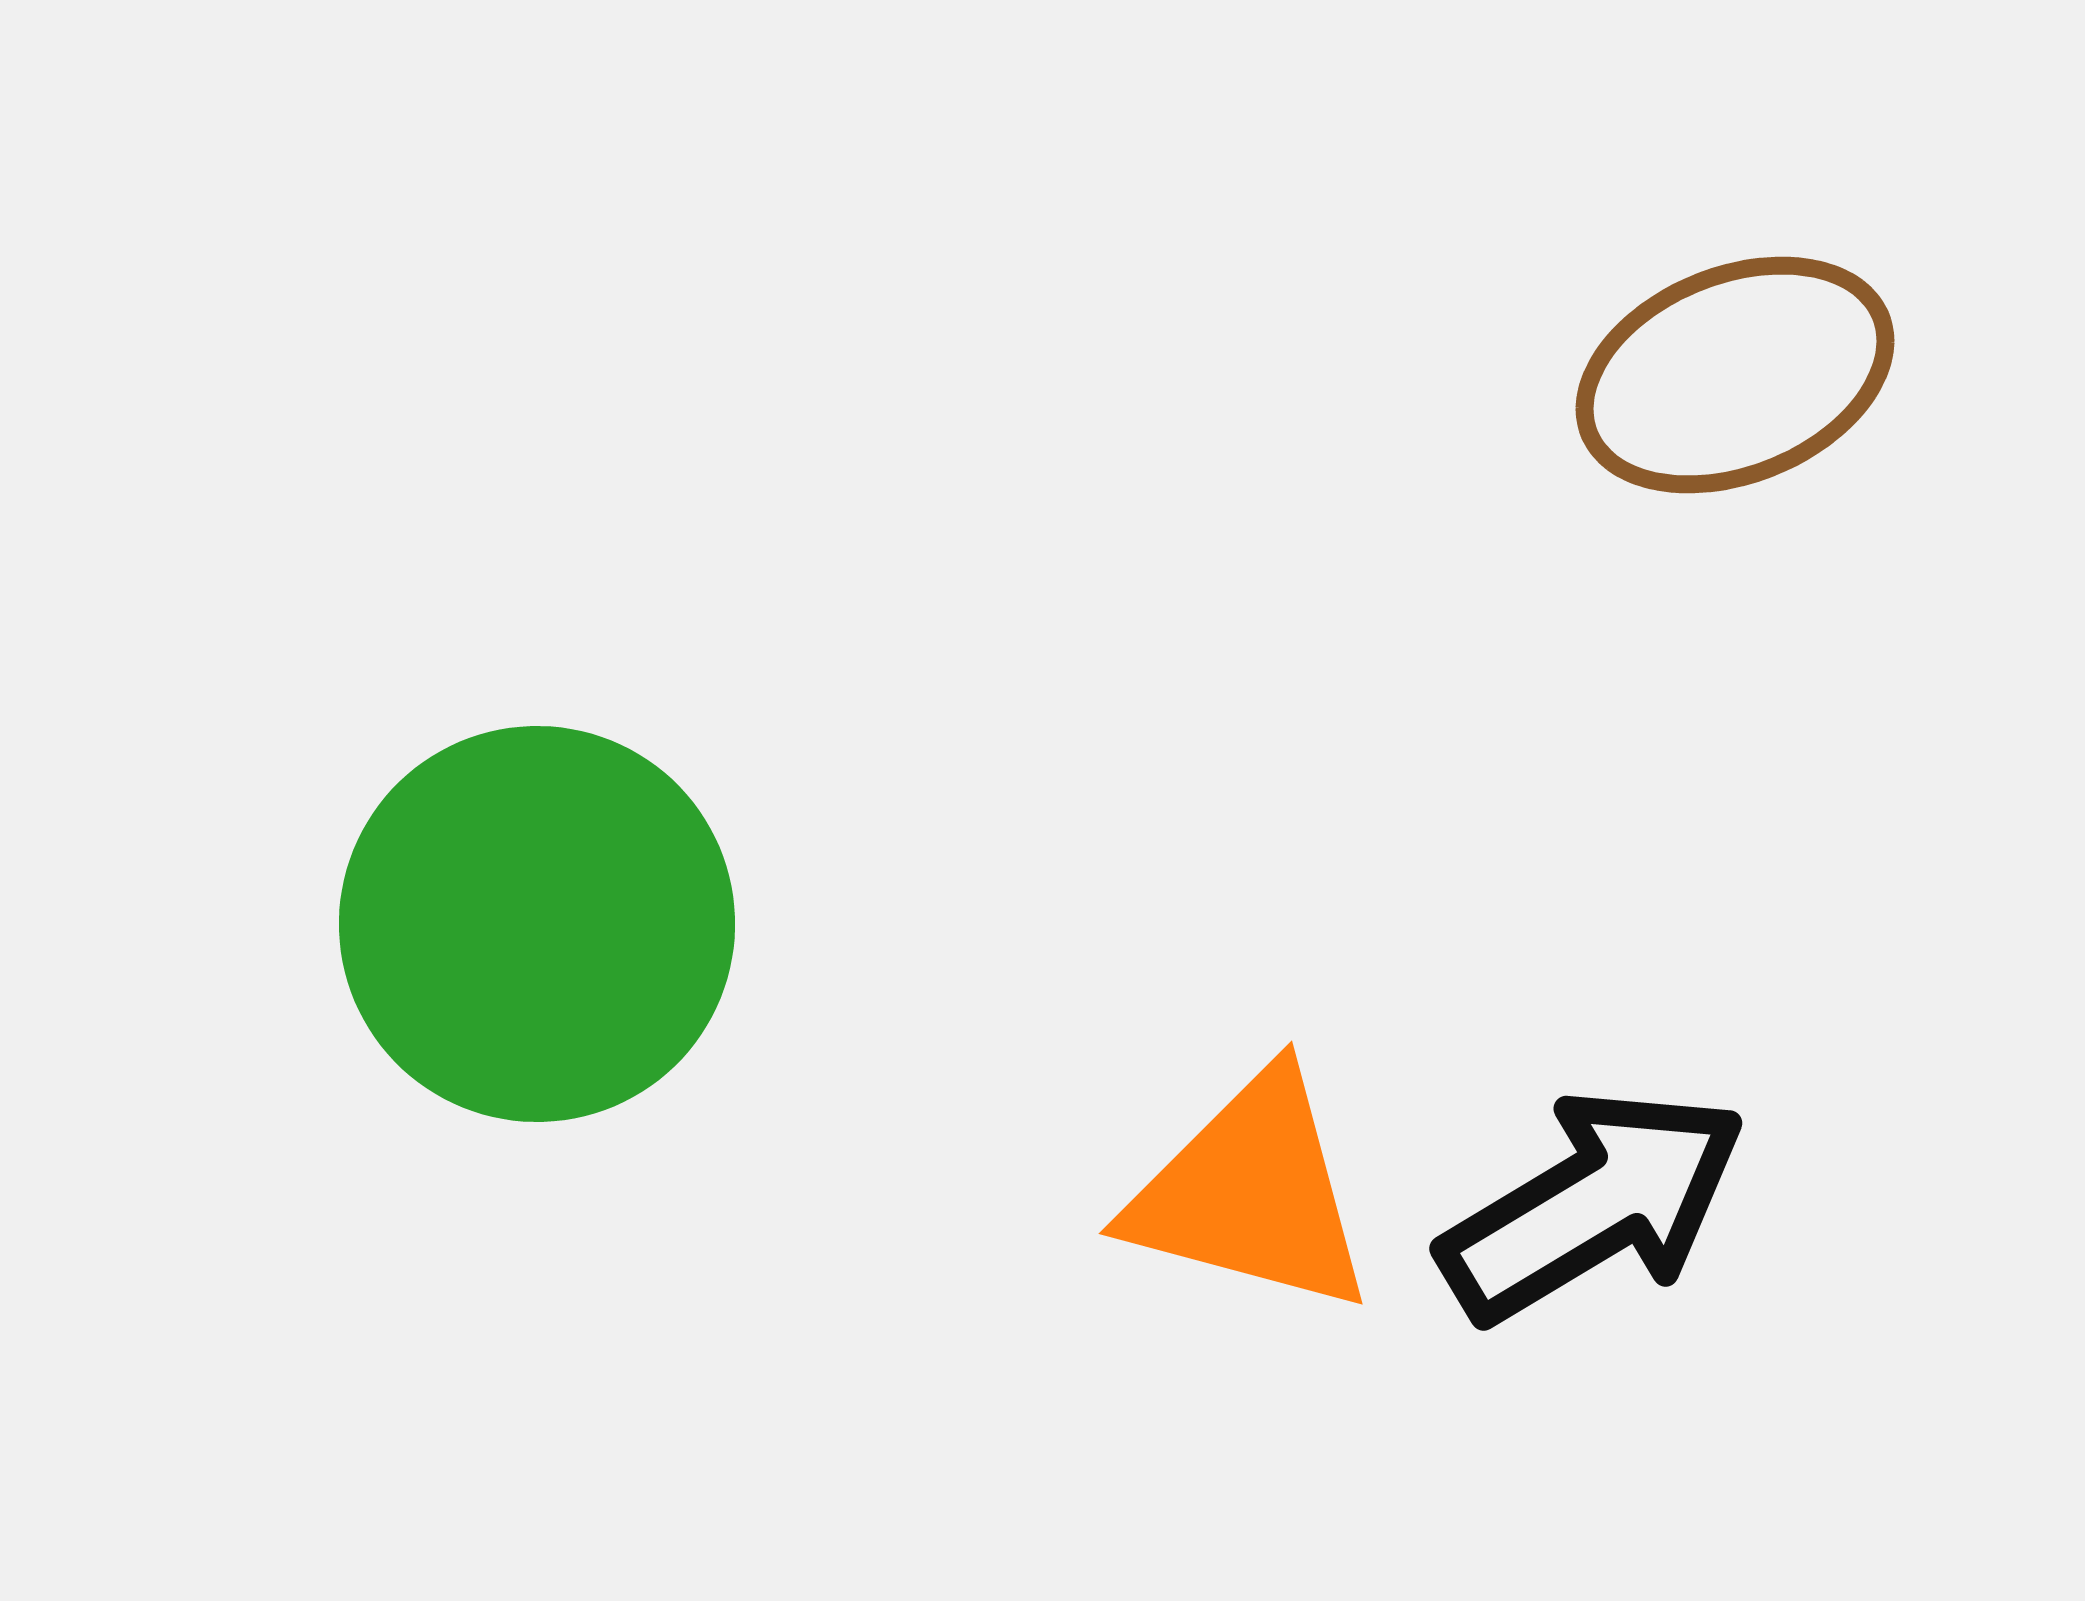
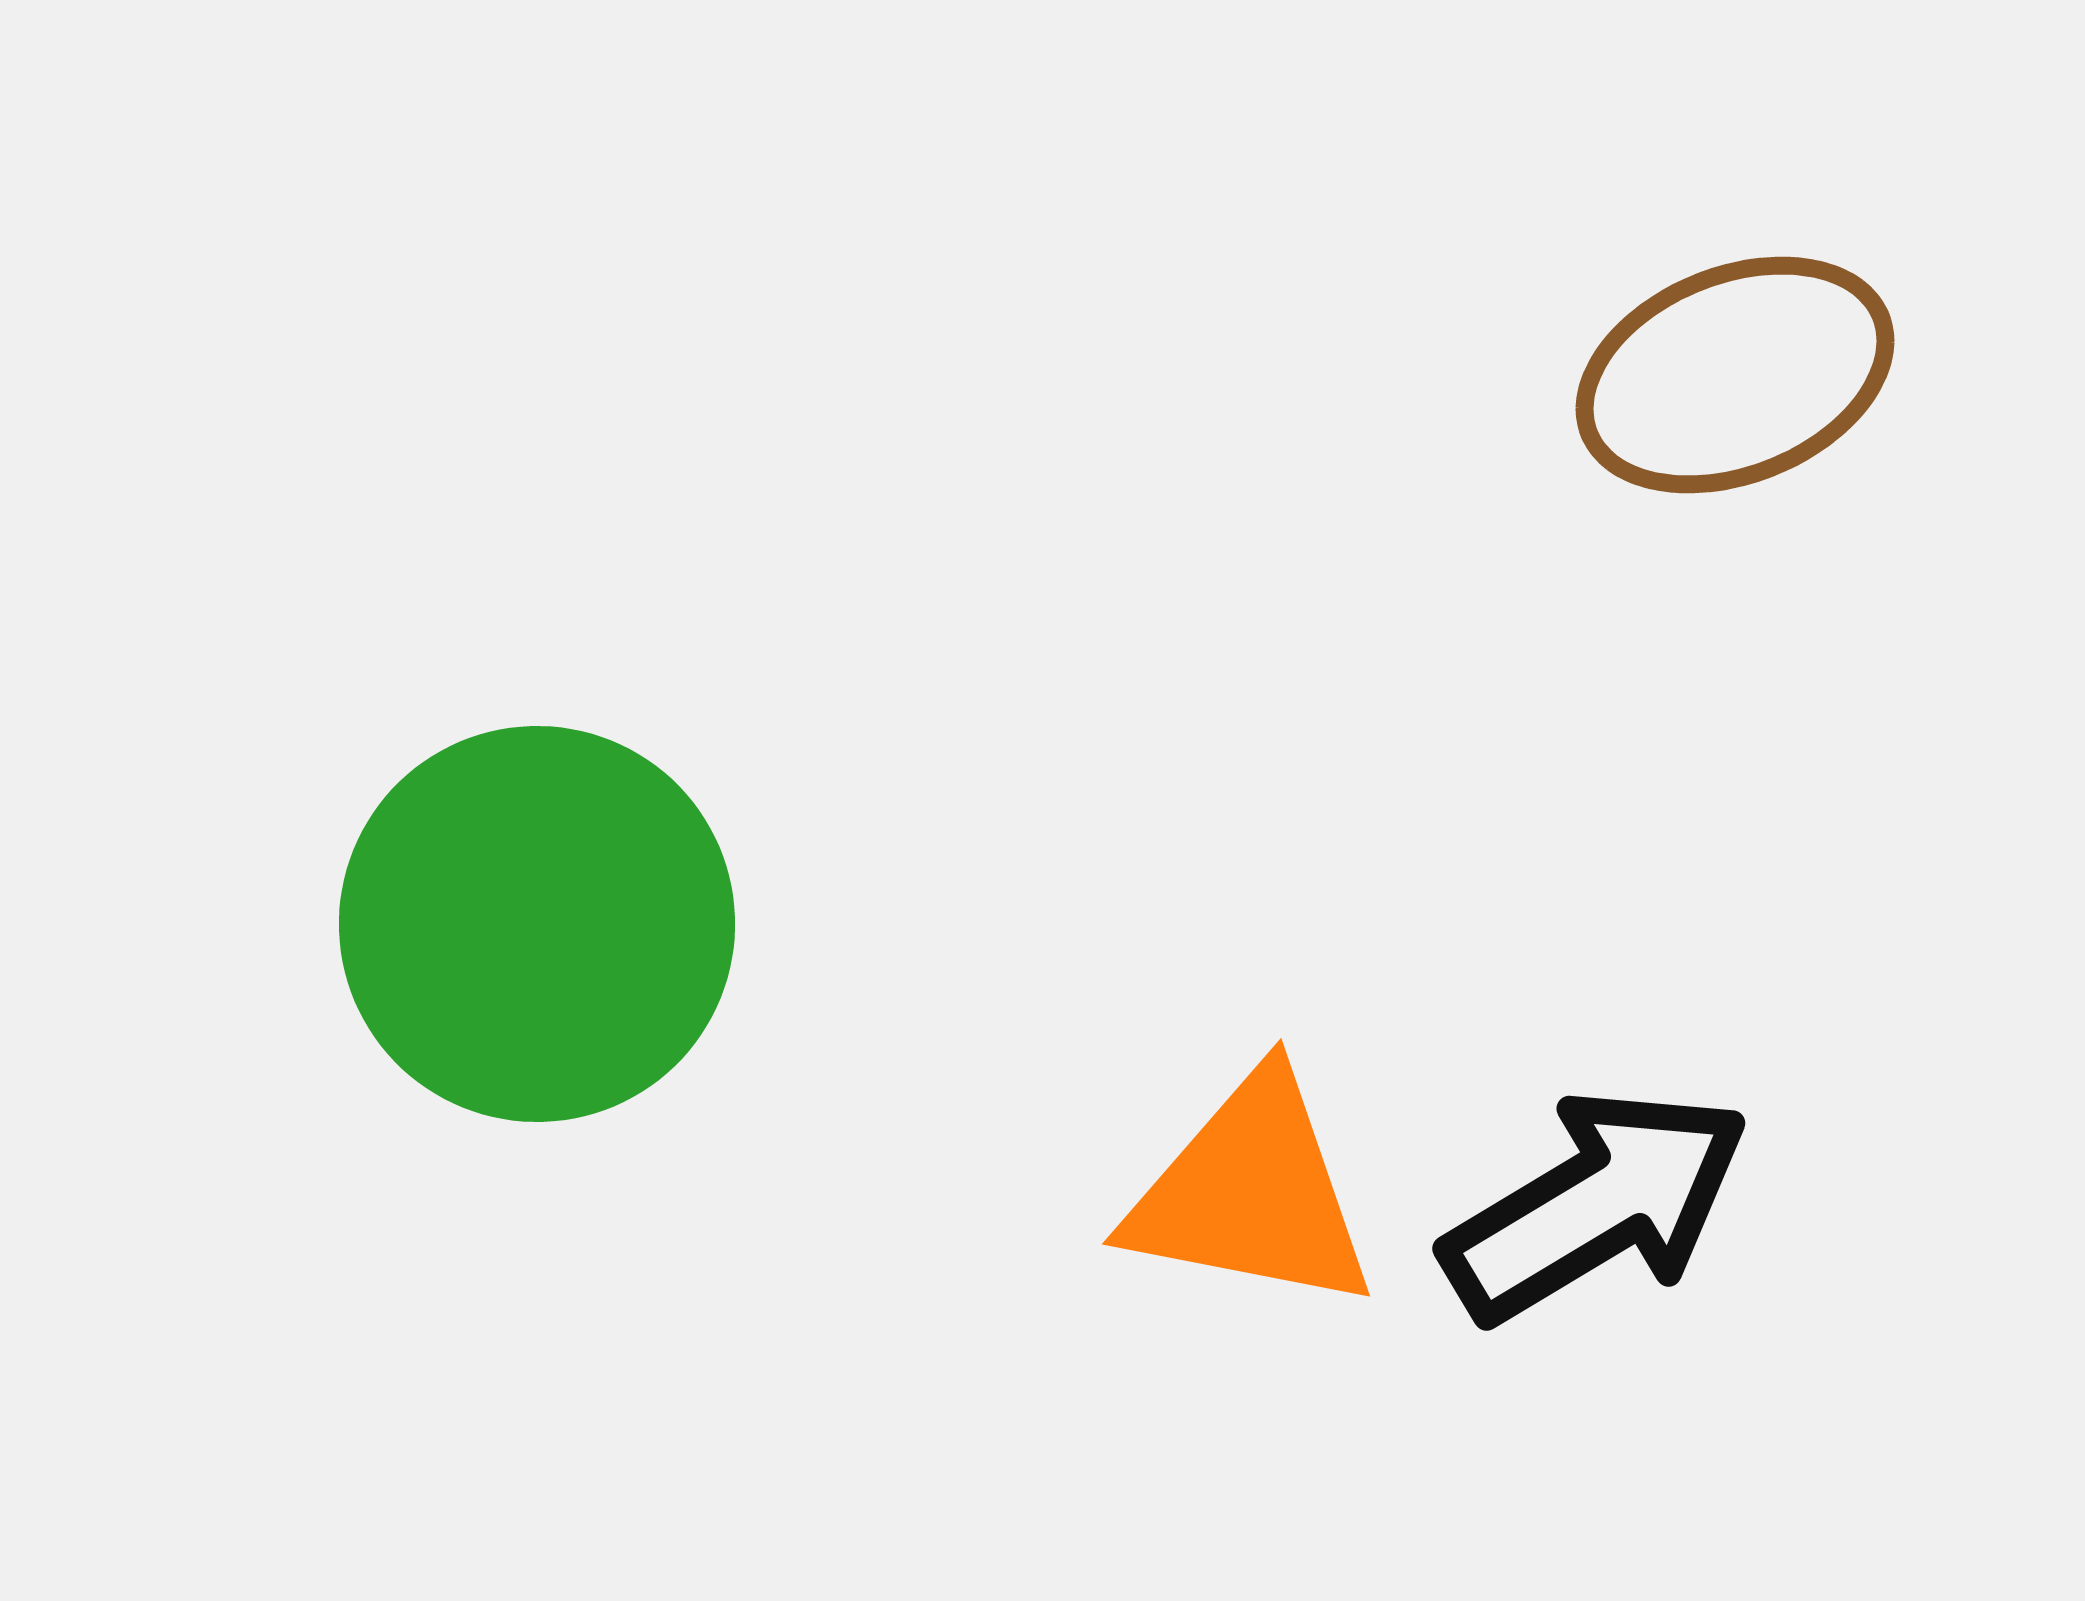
orange triangle: rotated 4 degrees counterclockwise
black arrow: moved 3 px right
